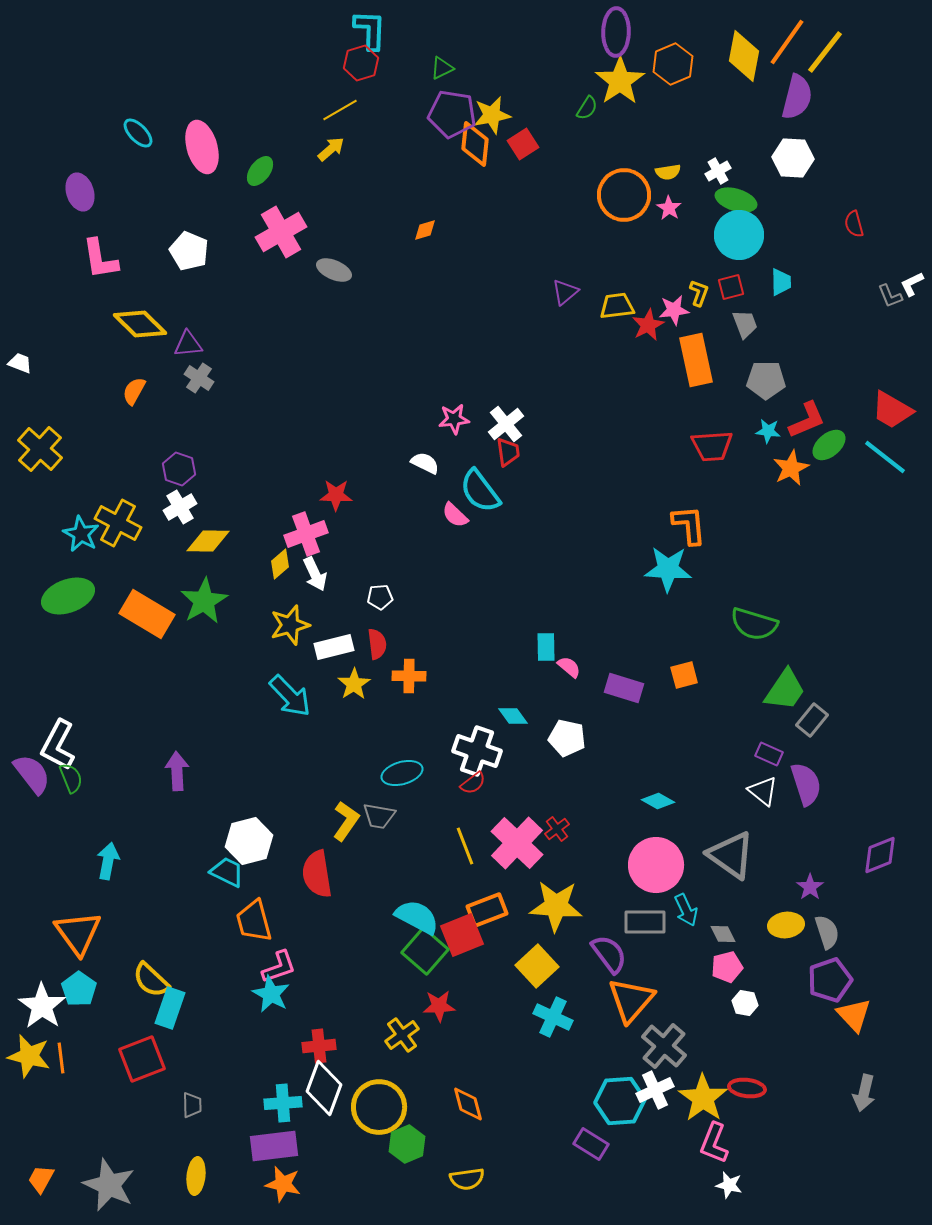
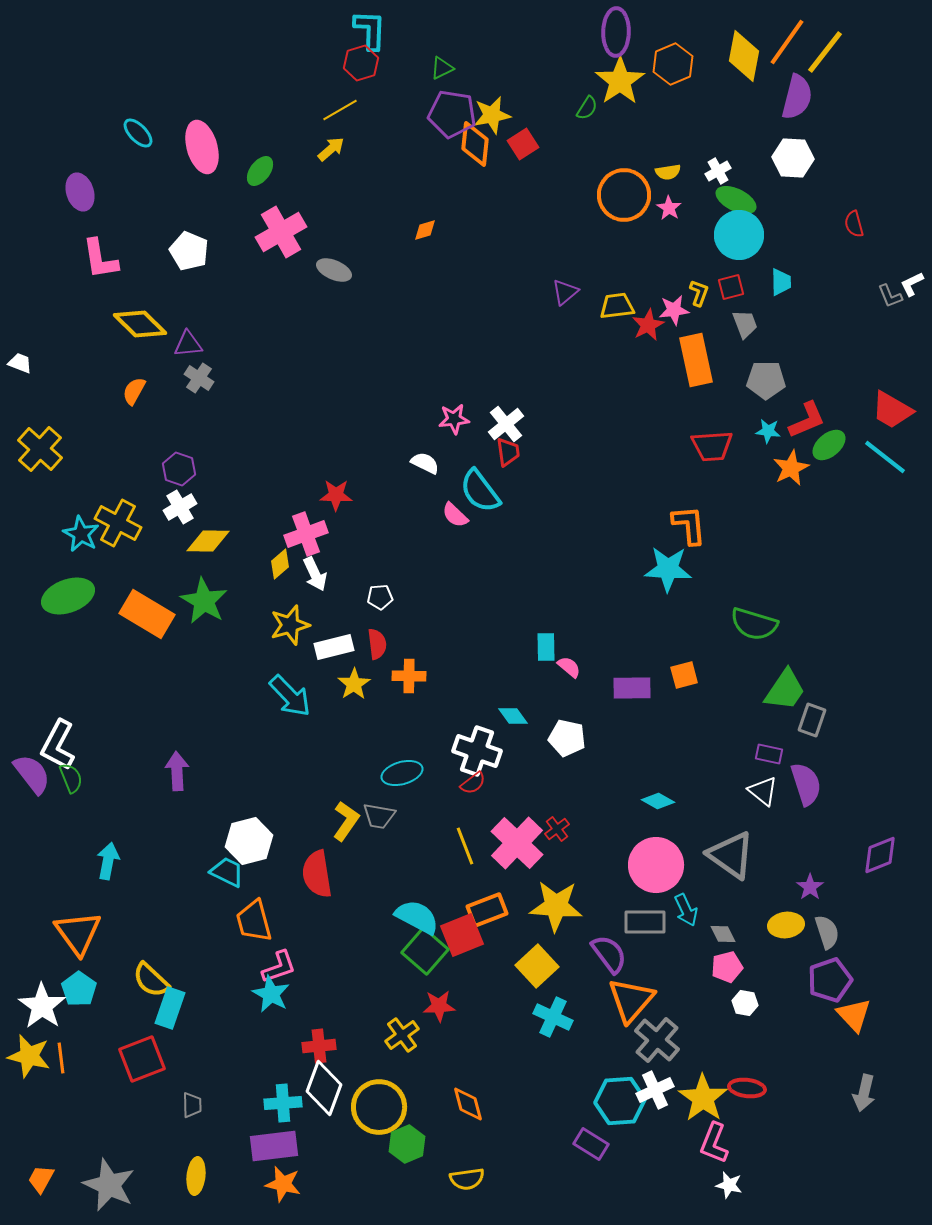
green ellipse at (736, 200): rotated 9 degrees clockwise
green star at (204, 601): rotated 12 degrees counterclockwise
purple rectangle at (624, 688): moved 8 px right; rotated 18 degrees counterclockwise
gray rectangle at (812, 720): rotated 20 degrees counterclockwise
purple rectangle at (769, 754): rotated 12 degrees counterclockwise
gray cross at (664, 1046): moved 7 px left, 6 px up
